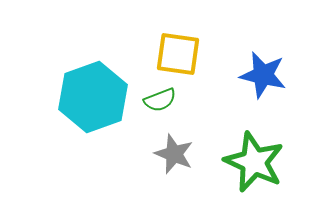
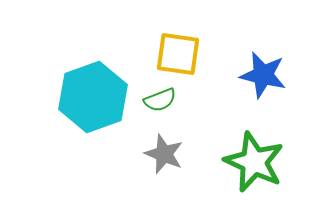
gray star: moved 10 px left
